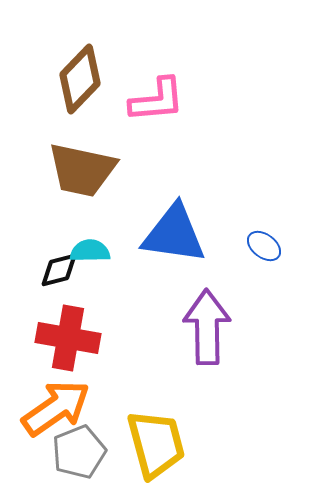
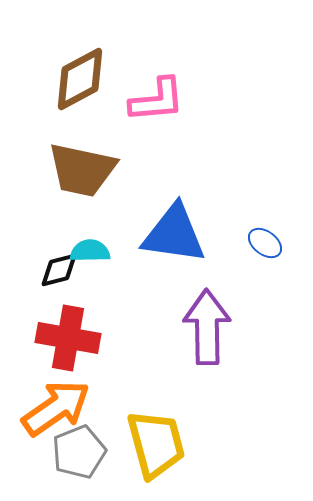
brown diamond: rotated 18 degrees clockwise
blue ellipse: moved 1 px right, 3 px up
